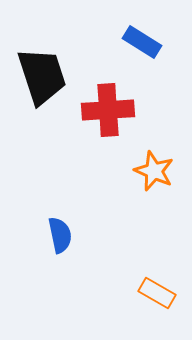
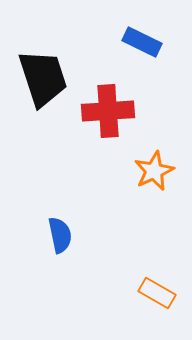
blue rectangle: rotated 6 degrees counterclockwise
black trapezoid: moved 1 px right, 2 px down
red cross: moved 1 px down
orange star: rotated 24 degrees clockwise
